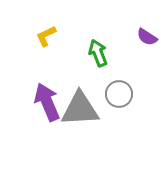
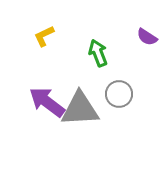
yellow L-shape: moved 2 px left
purple arrow: rotated 30 degrees counterclockwise
